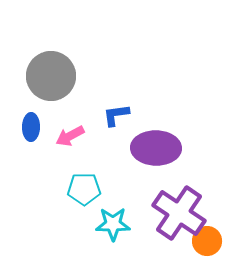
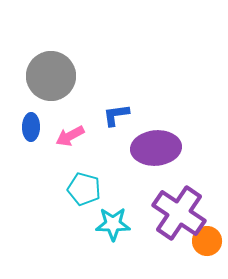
purple ellipse: rotated 6 degrees counterclockwise
cyan pentagon: rotated 16 degrees clockwise
